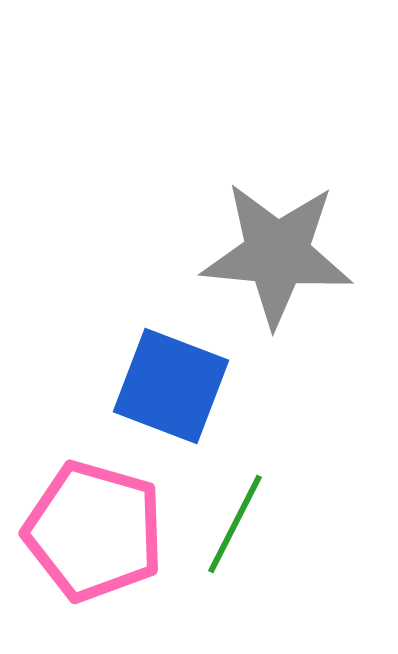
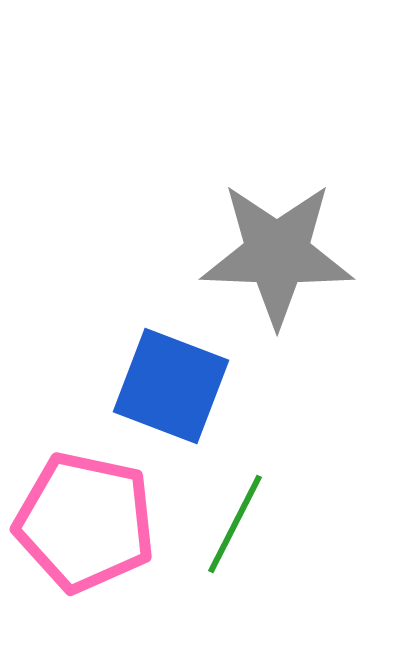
gray star: rotated 3 degrees counterclockwise
pink pentagon: moved 9 px left, 9 px up; rotated 4 degrees counterclockwise
